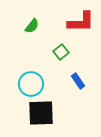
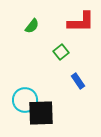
cyan circle: moved 6 px left, 16 px down
